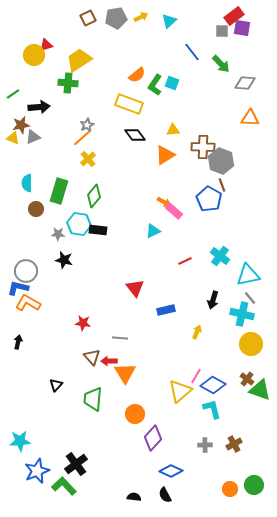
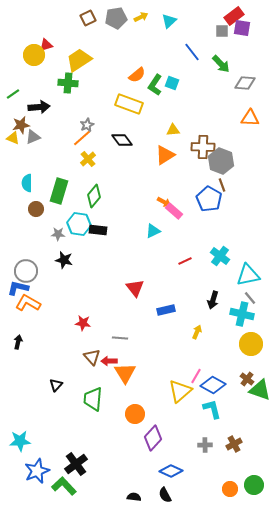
black diamond at (135, 135): moved 13 px left, 5 px down
